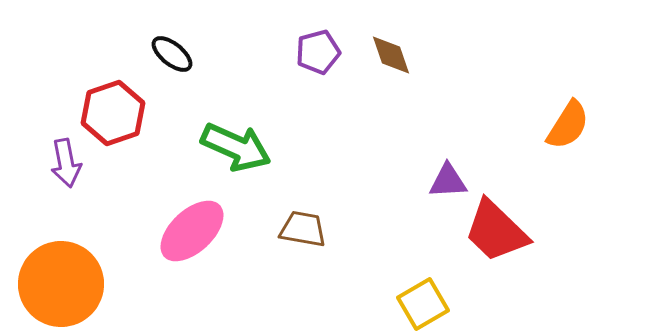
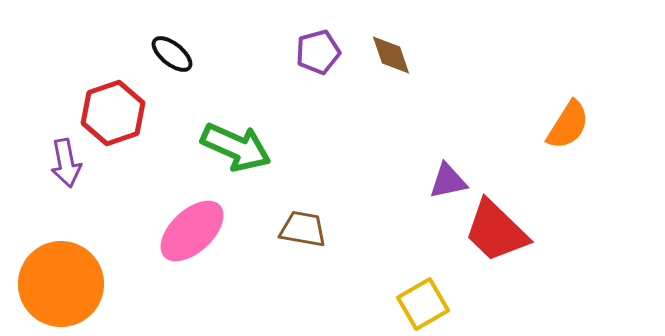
purple triangle: rotated 9 degrees counterclockwise
